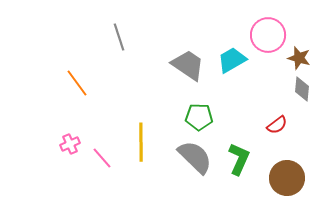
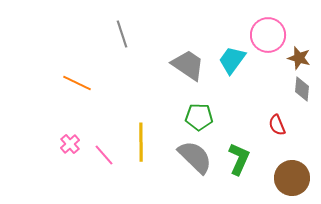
gray line: moved 3 px right, 3 px up
cyan trapezoid: rotated 24 degrees counterclockwise
orange line: rotated 28 degrees counterclockwise
red semicircle: rotated 105 degrees clockwise
pink cross: rotated 18 degrees counterclockwise
pink line: moved 2 px right, 3 px up
brown circle: moved 5 px right
